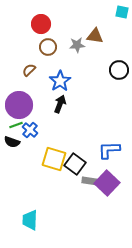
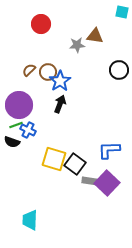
brown circle: moved 25 px down
blue cross: moved 2 px left; rotated 14 degrees counterclockwise
